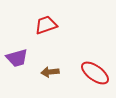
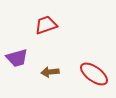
red ellipse: moved 1 px left, 1 px down
